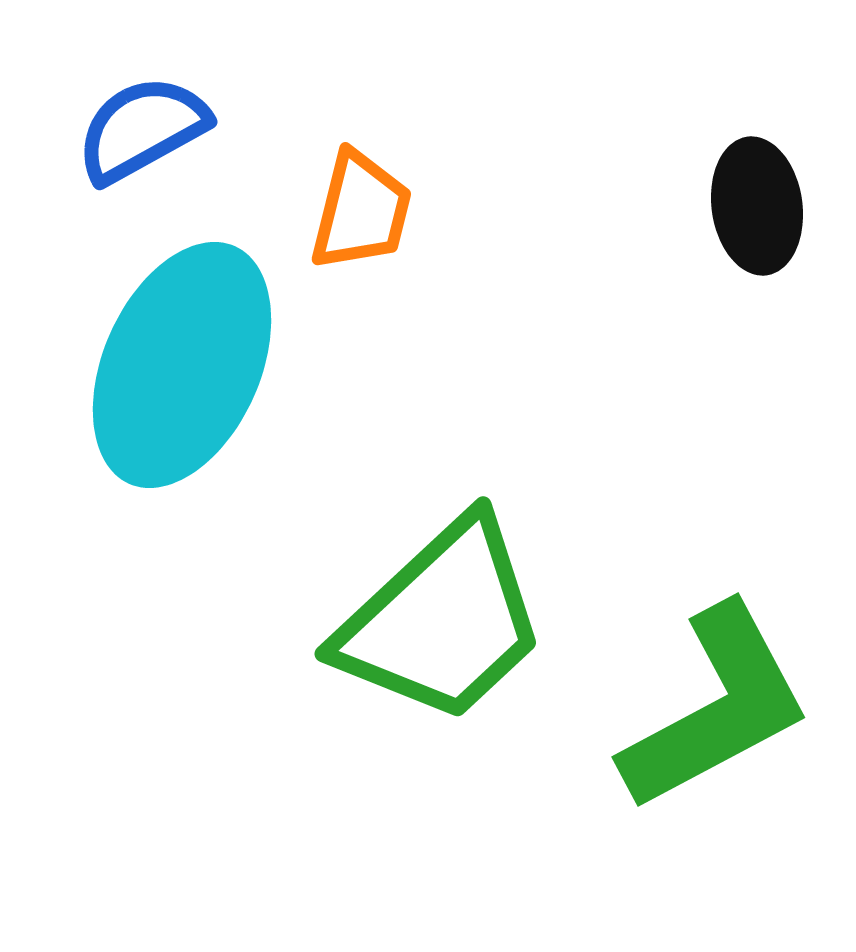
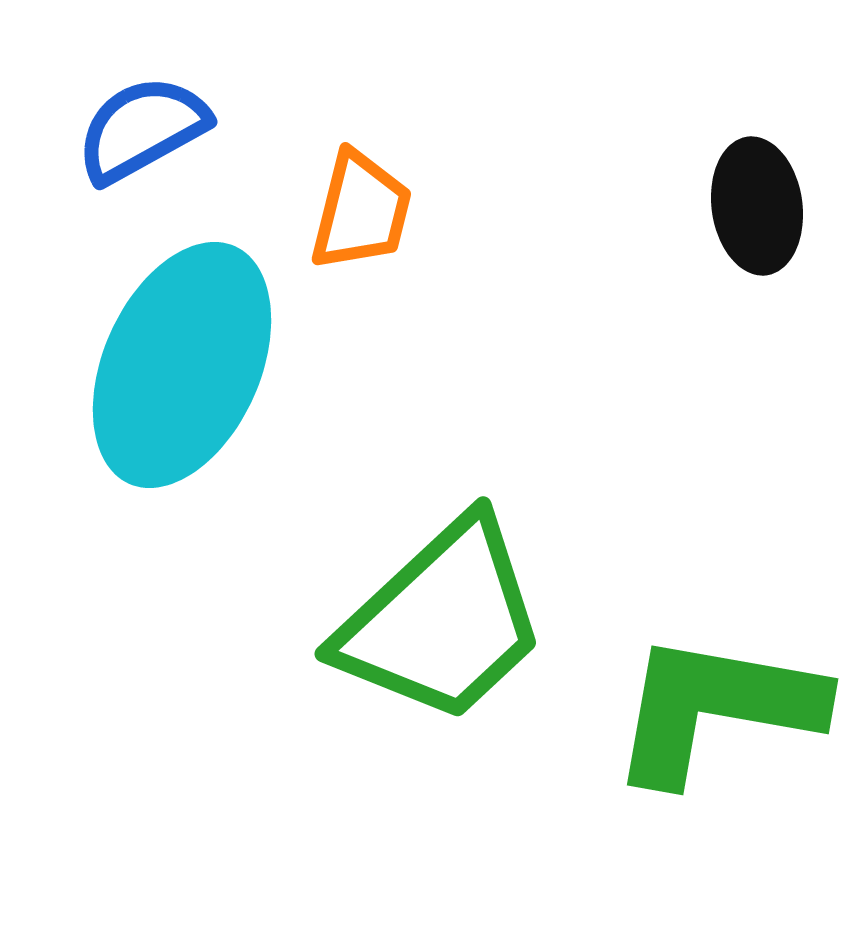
green L-shape: rotated 142 degrees counterclockwise
